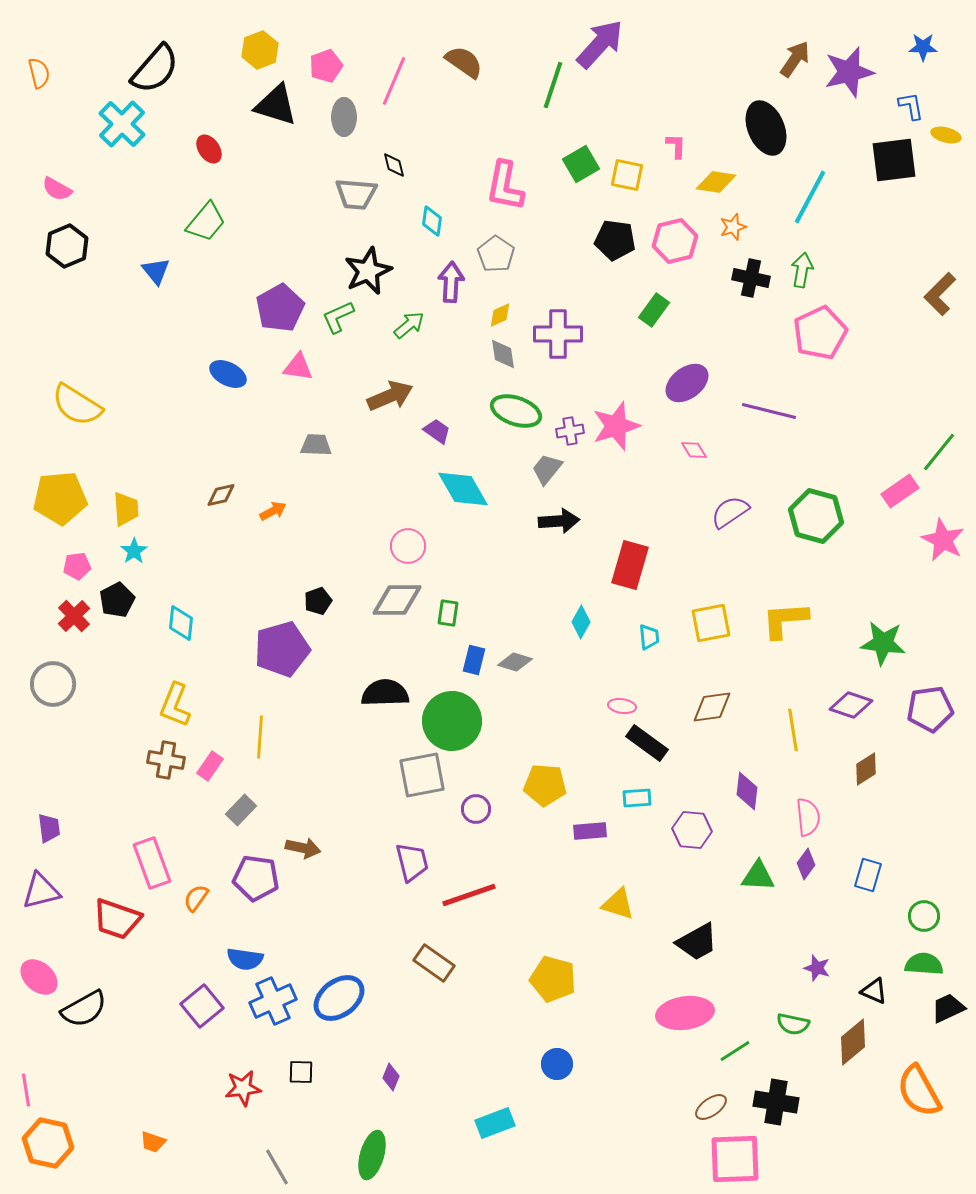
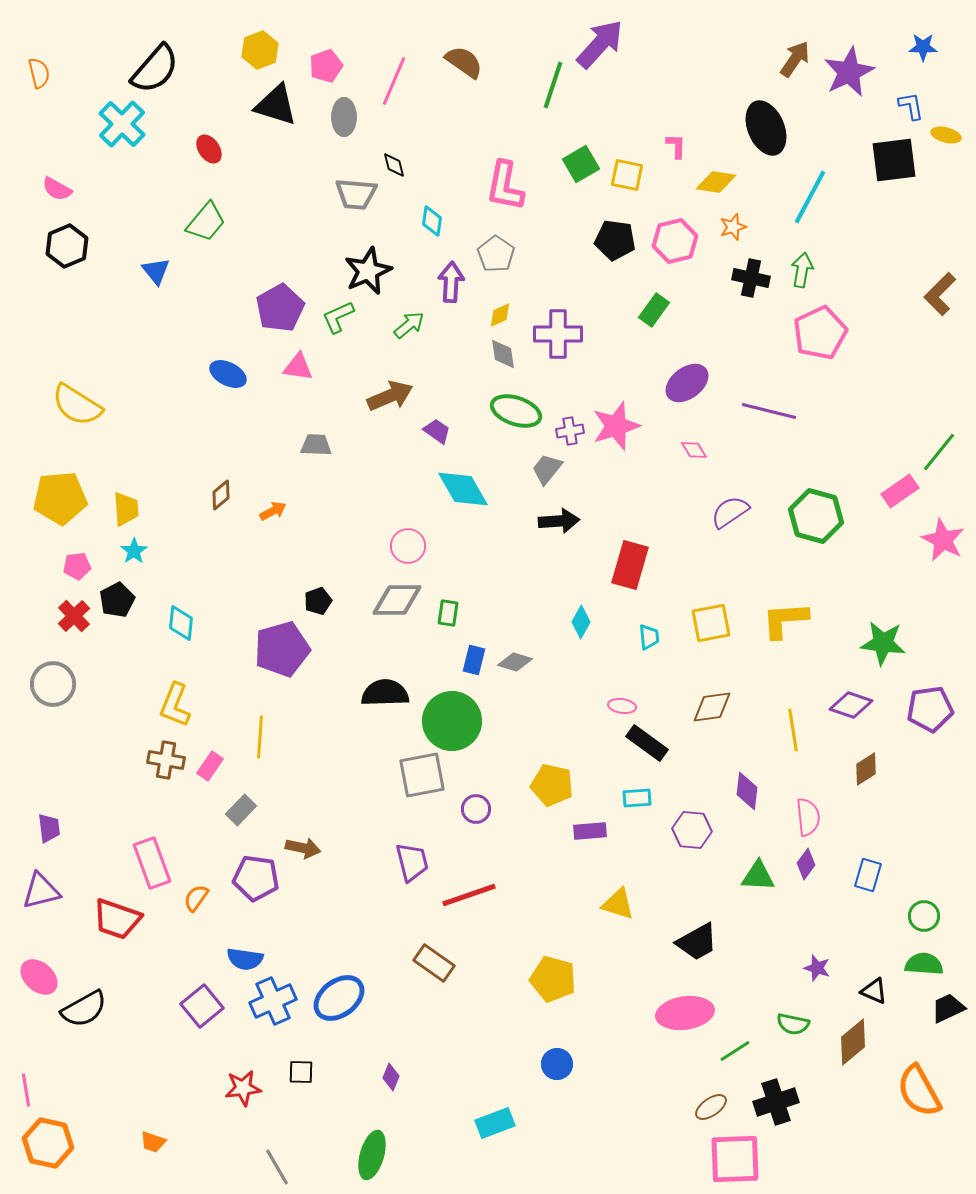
purple star at (849, 72): rotated 12 degrees counterclockwise
brown diamond at (221, 495): rotated 28 degrees counterclockwise
yellow pentagon at (545, 785): moved 7 px right; rotated 9 degrees clockwise
black cross at (776, 1102): rotated 27 degrees counterclockwise
